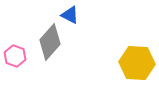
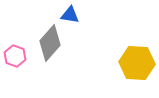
blue triangle: rotated 18 degrees counterclockwise
gray diamond: moved 1 px down
